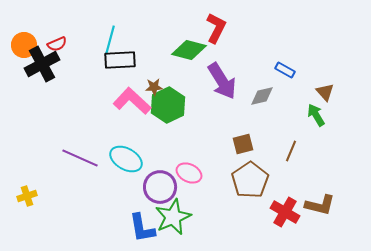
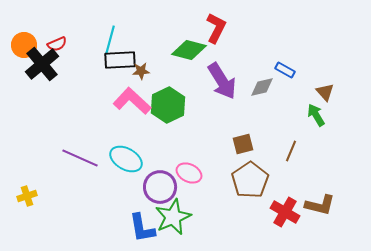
black cross: rotated 12 degrees counterclockwise
brown star: moved 13 px left, 16 px up
gray diamond: moved 9 px up
